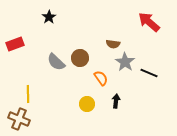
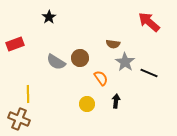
gray semicircle: rotated 12 degrees counterclockwise
